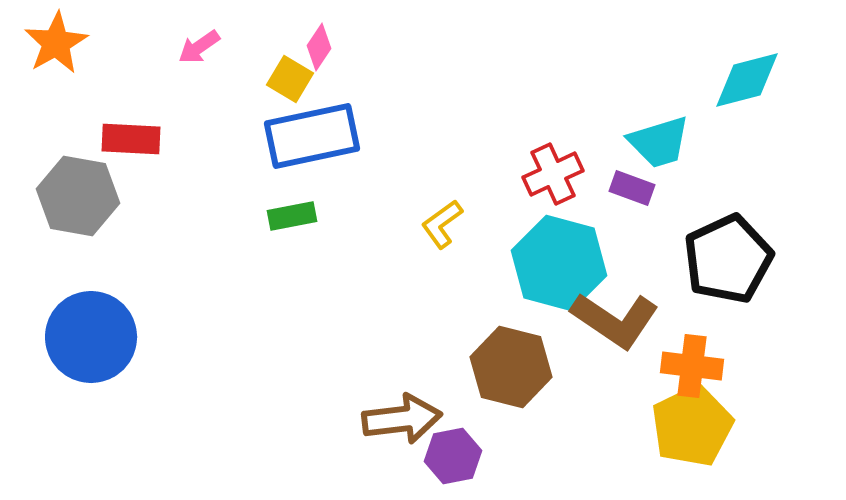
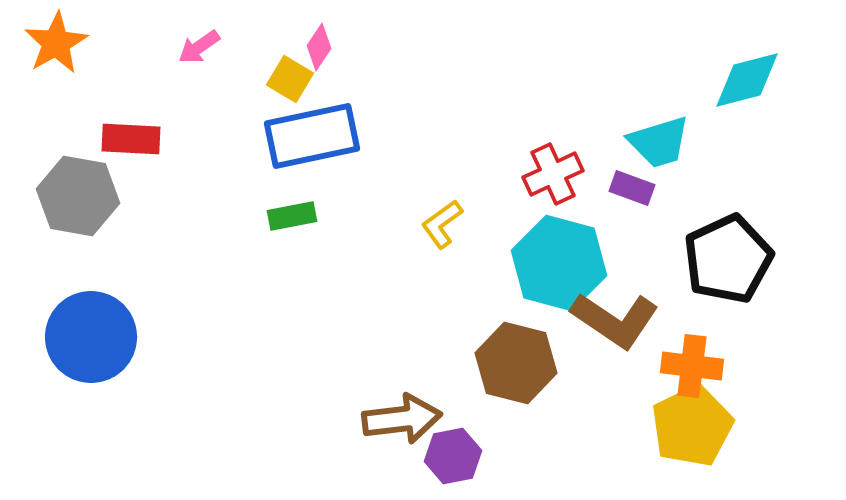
brown hexagon: moved 5 px right, 4 px up
